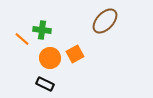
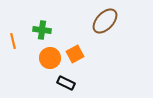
orange line: moved 9 px left, 2 px down; rotated 35 degrees clockwise
black rectangle: moved 21 px right, 1 px up
